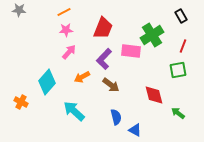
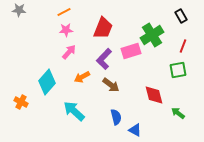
pink rectangle: rotated 24 degrees counterclockwise
